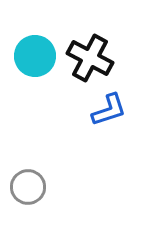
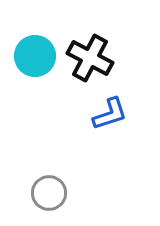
blue L-shape: moved 1 px right, 4 px down
gray circle: moved 21 px right, 6 px down
